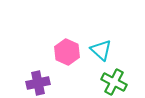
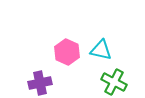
cyan triangle: rotated 30 degrees counterclockwise
purple cross: moved 2 px right
